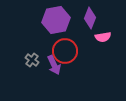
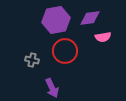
purple diamond: rotated 60 degrees clockwise
gray cross: rotated 24 degrees counterclockwise
purple arrow: moved 2 px left, 23 px down
